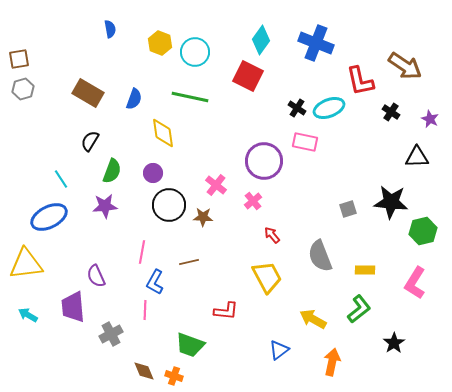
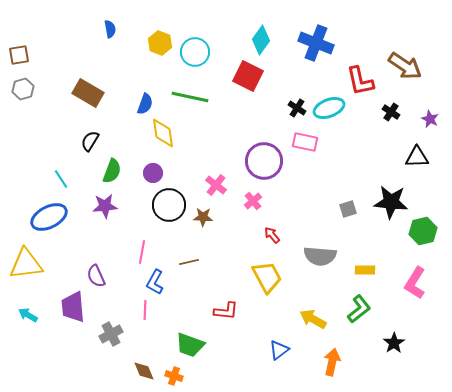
brown square at (19, 59): moved 4 px up
blue semicircle at (134, 99): moved 11 px right, 5 px down
gray semicircle at (320, 256): rotated 64 degrees counterclockwise
